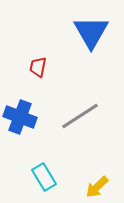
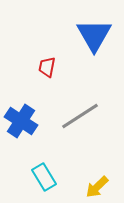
blue triangle: moved 3 px right, 3 px down
red trapezoid: moved 9 px right
blue cross: moved 1 px right, 4 px down; rotated 12 degrees clockwise
